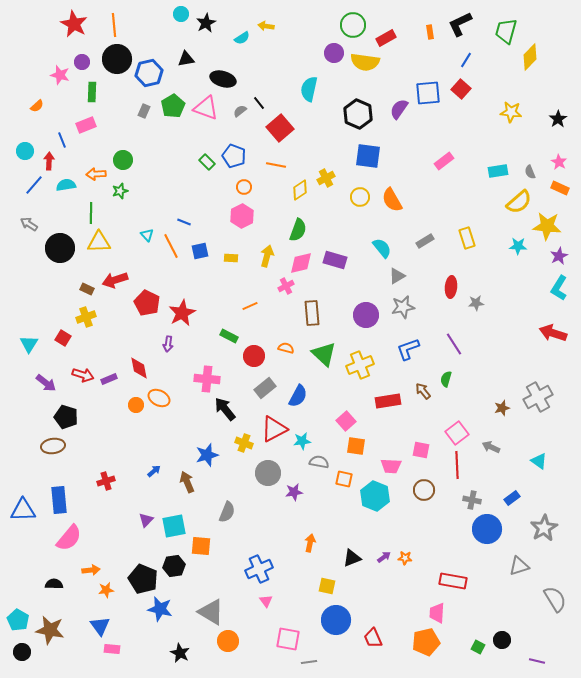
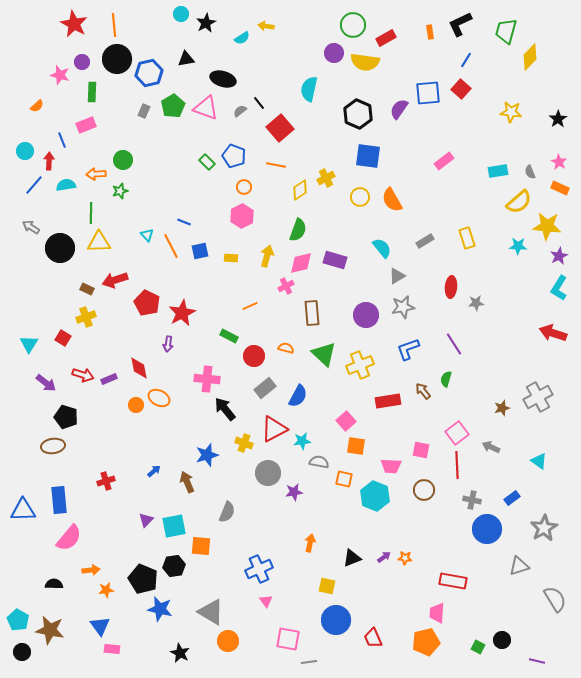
gray arrow at (29, 224): moved 2 px right, 3 px down
